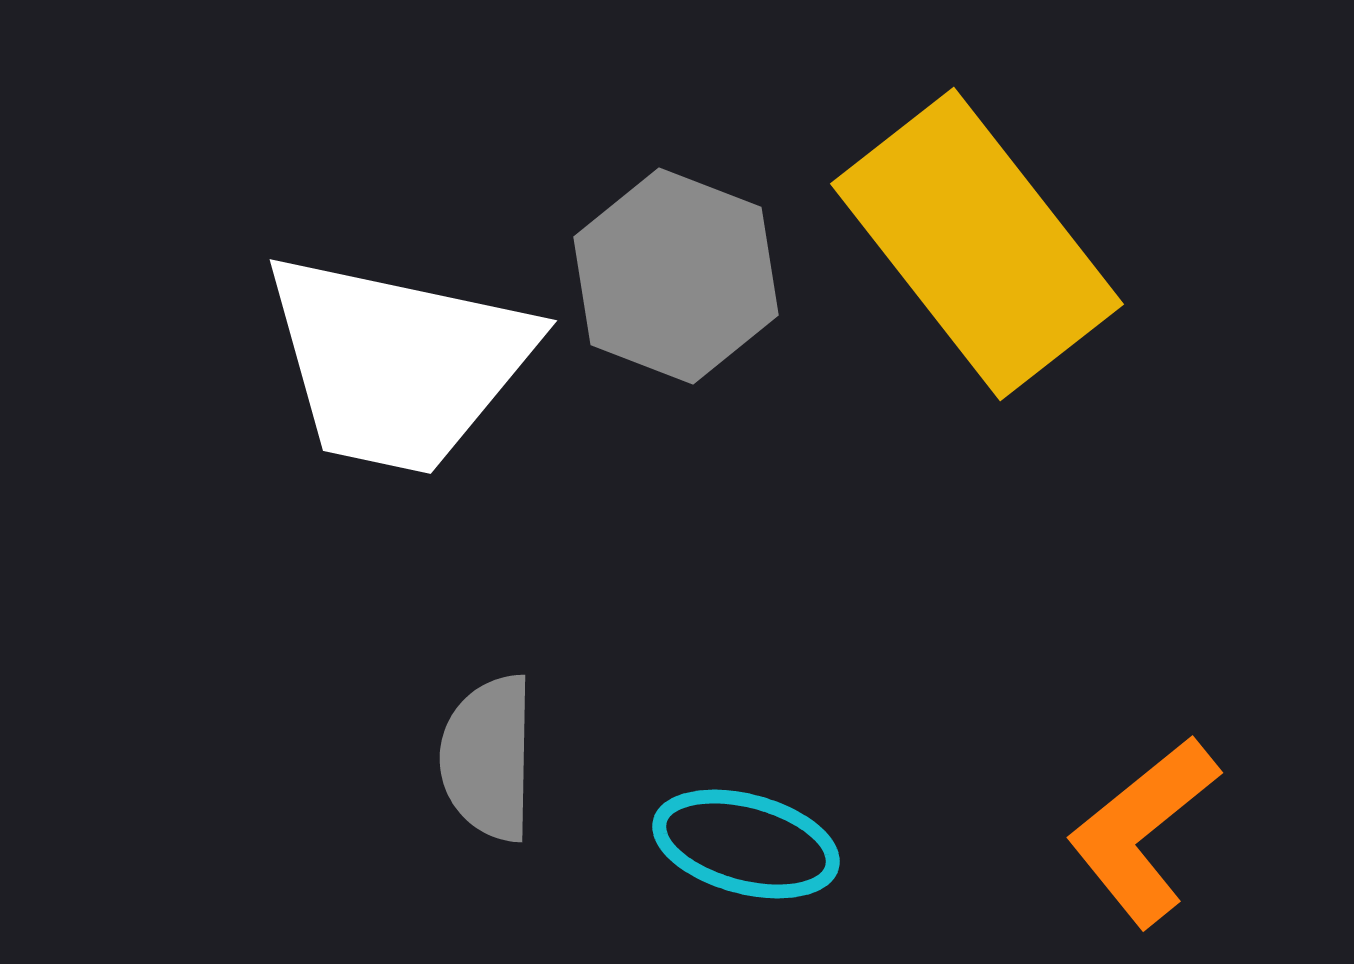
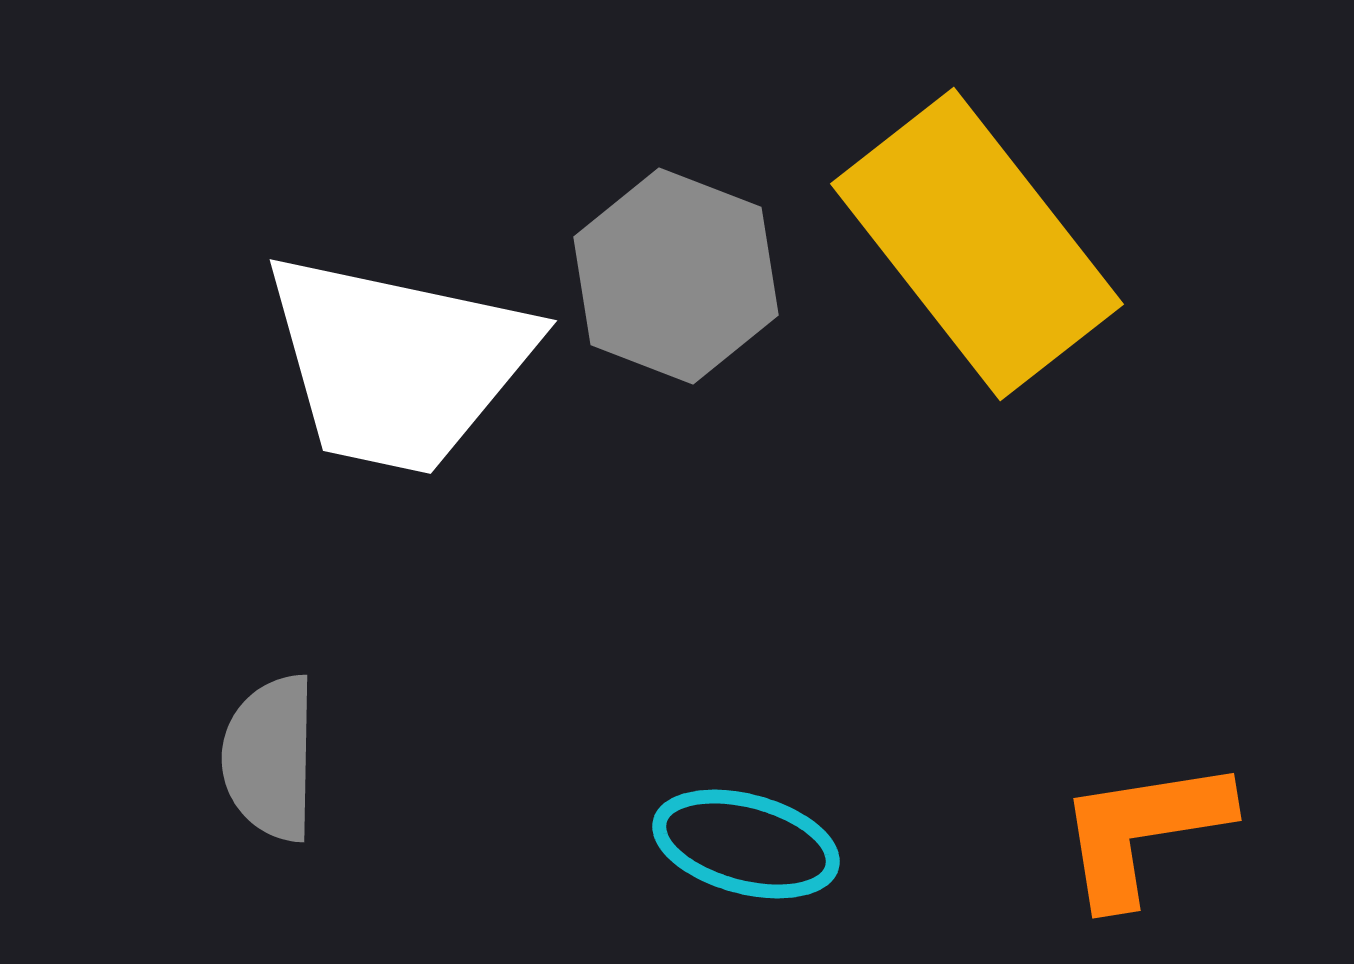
gray semicircle: moved 218 px left
orange L-shape: rotated 30 degrees clockwise
